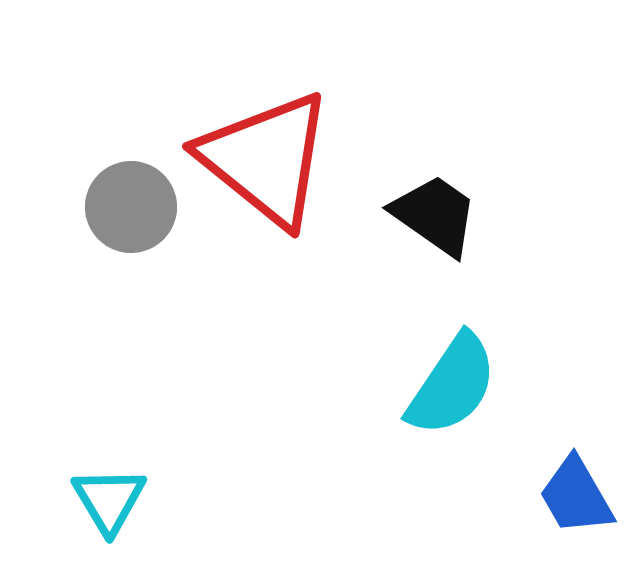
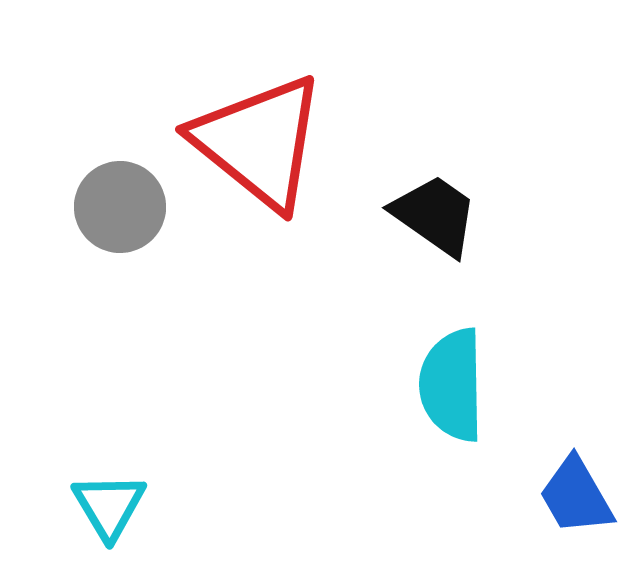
red triangle: moved 7 px left, 17 px up
gray circle: moved 11 px left
cyan semicircle: rotated 145 degrees clockwise
cyan triangle: moved 6 px down
